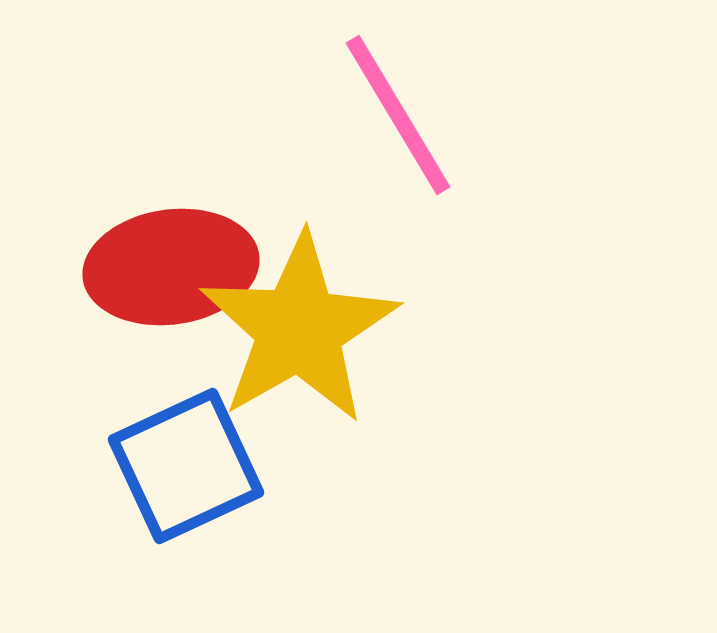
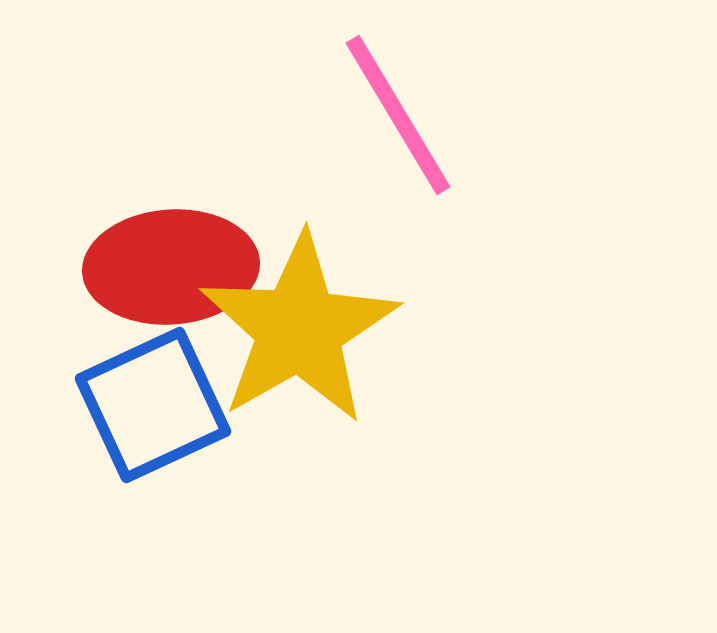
red ellipse: rotated 4 degrees clockwise
blue square: moved 33 px left, 61 px up
